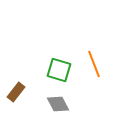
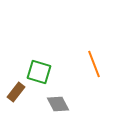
green square: moved 20 px left, 2 px down
